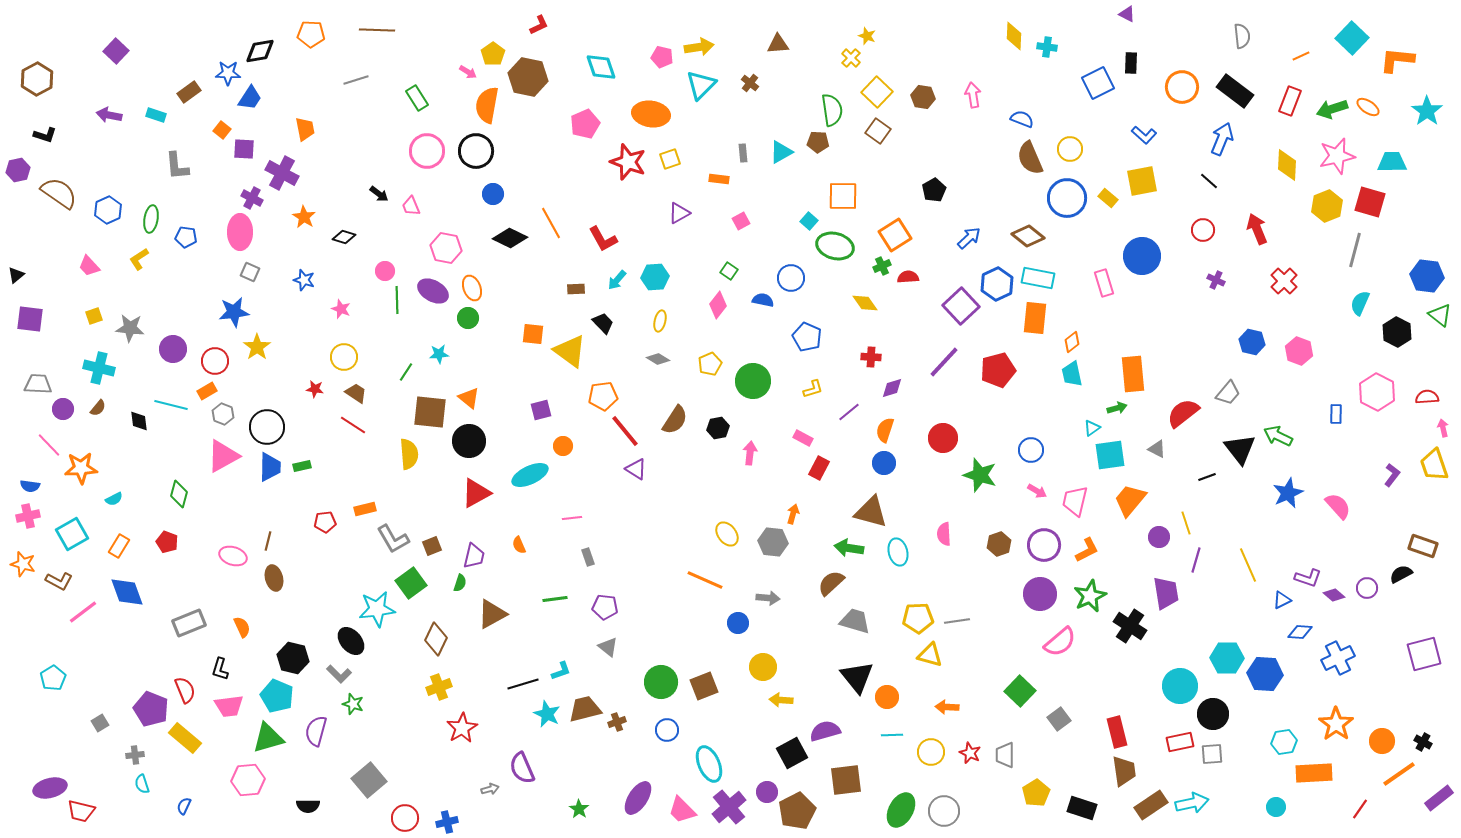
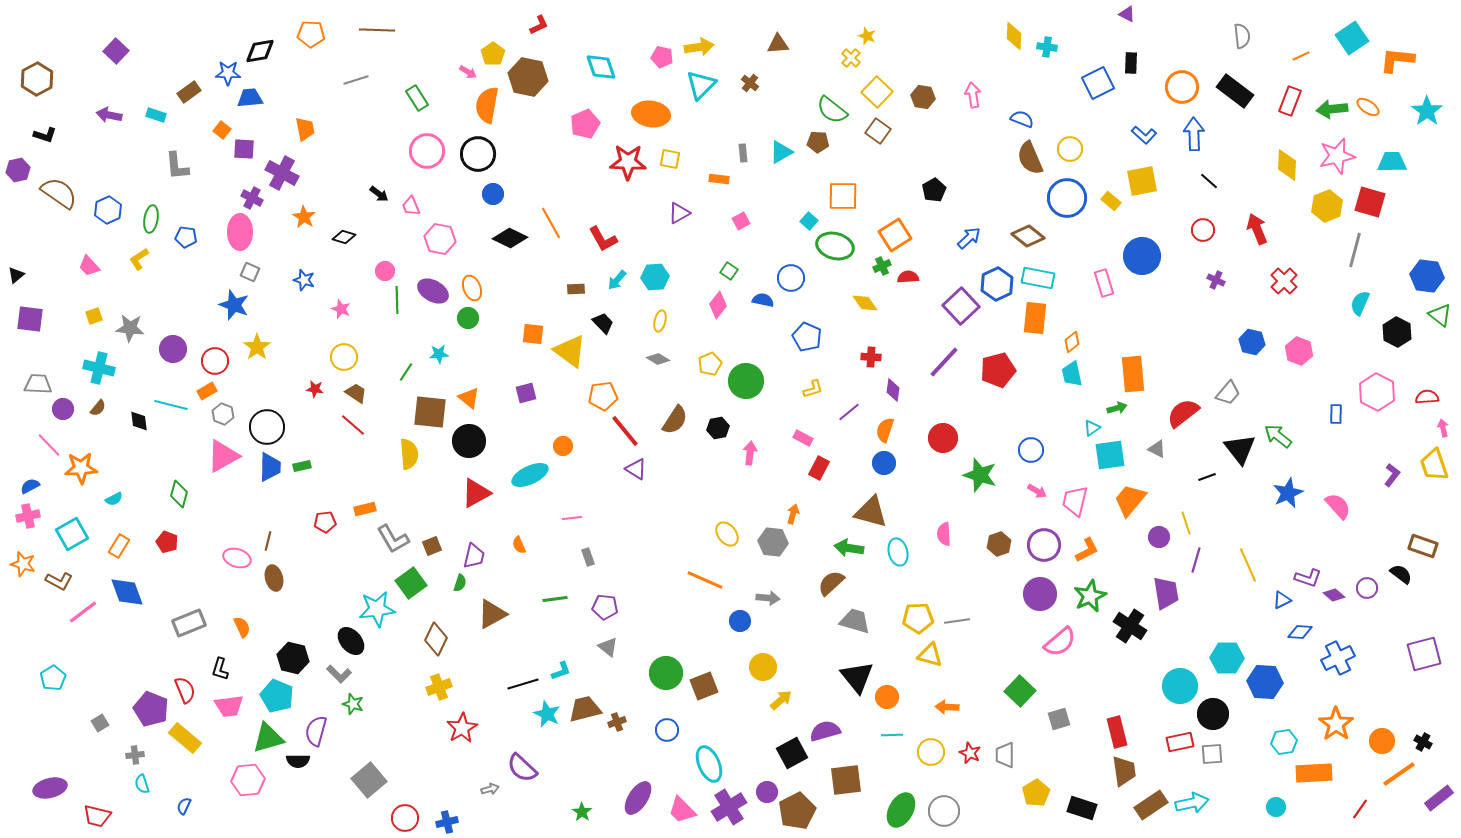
cyan square at (1352, 38): rotated 12 degrees clockwise
blue trapezoid at (250, 98): rotated 128 degrees counterclockwise
green arrow at (1332, 109): rotated 12 degrees clockwise
green semicircle at (832, 110): rotated 136 degrees clockwise
blue arrow at (1222, 139): moved 28 px left, 5 px up; rotated 24 degrees counterclockwise
black circle at (476, 151): moved 2 px right, 3 px down
yellow square at (670, 159): rotated 30 degrees clockwise
red star at (628, 162): rotated 18 degrees counterclockwise
yellow rectangle at (1108, 198): moved 3 px right, 3 px down
pink hexagon at (446, 248): moved 6 px left, 9 px up
blue star at (234, 312): moved 7 px up; rotated 28 degrees clockwise
green circle at (753, 381): moved 7 px left
purple diamond at (892, 388): moved 1 px right, 2 px down; rotated 65 degrees counterclockwise
purple square at (541, 410): moved 15 px left, 17 px up
red line at (353, 425): rotated 8 degrees clockwise
green arrow at (1278, 436): rotated 12 degrees clockwise
blue semicircle at (30, 486): rotated 144 degrees clockwise
pink ellipse at (233, 556): moved 4 px right, 2 px down
black semicircle at (1401, 574): rotated 65 degrees clockwise
blue circle at (738, 623): moved 2 px right, 2 px up
blue hexagon at (1265, 674): moved 8 px down
green circle at (661, 682): moved 5 px right, 9 px up
yellow arrow at (781, 700): rotated 135 degrees clockwise
gray square at (1059, 719): rotated 20 degrees clockwise
purple semicircle at (522, 768): rotated 24 degrees counterclockwise
black semicircle at (308, 806): moved 10 px left, 45 px up
purple cross at (729, 807): rotated 8 degrees clockwise
green star at (579, 809): moved 3 px right, 3 px down
red trapezoid at (81, 811): moved 16 px right, 5 px down
